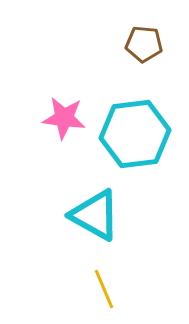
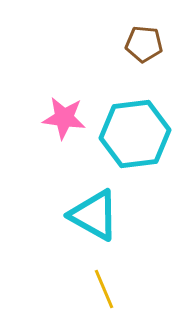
cyan triangle: moved 1 px left
